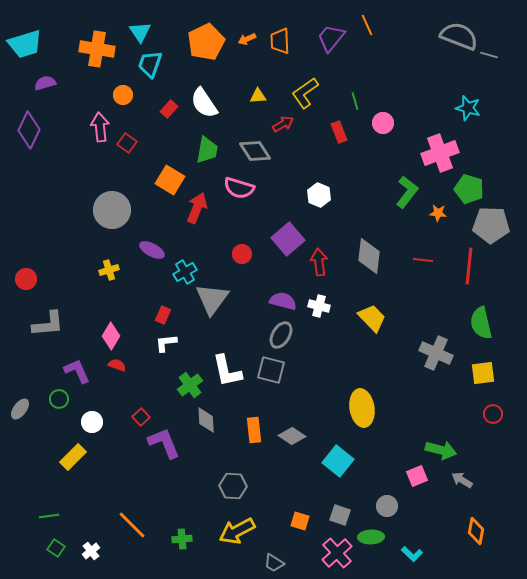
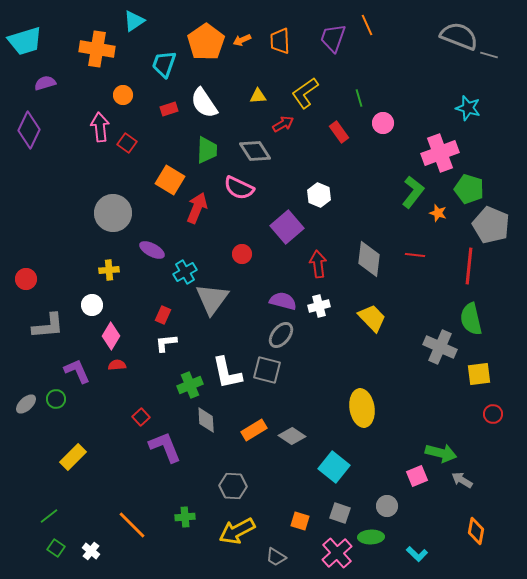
cyan triangle at (140, 32): moved 6 px left, 11 px up; rotated 30 degrees clockwise
purple trapezoid at (331, 38): moved 2 px right; rotated 20 degrees counterclockwise
orange arrow at (247, 39): moved 5 px left, 1 px down
orange pentagon at (206, 42): rotated 9 degrees counterclockwise
cyan trapezoid at (25, 44): moved 3 px up
cyan trapezoid at (150, 64): moved 14 px right
green line at (355, 101): moved 4 px right, 3 px up
red rectangle at (169, 109): rotated 30 degrees clockwise
red rectangle at (339, 132): rotated 15 degrees counterclockwise
green trapezoid at (207, 150): rotated 8 degrees counterclockwise
pink semicircle at (239, 188): rotated 8 degrees clockwise
green L-shape at (407, 192): moved 6 px right
gray circle at (112, 210): moved 1 px right, 3 px down
orange star at (438, 213): rotated 12 degrees clockwise
gray pentagon at (491, 225): rotated 21 degrees clockwise
purple square at (288, 239): moved 1 px left, 12 px up
gray diamond at (369, 256): moved 3 px down
red line at (423, 260): moved 8 px left, 5 px up
red arrow at (319, 262): moved 1 px left, 2 px down
yellow cross at (109, 270): rotated 12 degrees clockwise
white cross at (319, 306): rotated 30 degrees counterclockwise
green semicircle at (481, 323): moved 10 px left, 4 px up
gray L-shape at (48, 324): moved 2 px down
gray ellipse at (281, 335): rotated 8 degrees clockwise
gray cross at (436, 353): moved 4 px right, 6 px up
red semicircle at (117, 365): rotated 24 degrees counterclockwise
gray square at (271, 370): moved 4 px left
white L-shape at (227, 371): moved 2 px down
yellow square at (483, 373): moved 4 px left, 1 px down
green cross at (190, 385): rotated 15 degrees clockwise
green circle at (59, 399): moved 3 px left
gray ellipse at (20, 409): moved 6 px right, 5 px up; rotated 10 degrees clockwise
white circle at (92, 422): moved 117 px up
orange rectangle at (254, 430): rotated 65 degrees clockwise
purple L-shape at (164, 443): moved 1 px right, 4 px down
green arrow at (441, 450): moved 3 px down
cyan square at (338, 461): moved 4 px left, 6 px down
gray square at (340, 515): moved 2 px up
green line at (49, 516): rotated 30 degrees counterclockwise
green cross at (182, 539): moved 3 px right, 22 px up
white cross at (91, 551): rotated 12 degrees counterclockwise
cyan L-shape at (412, 554): moved 5 px right
gray trapezoid at (274, 563): moved 2 px right, 6 px up
